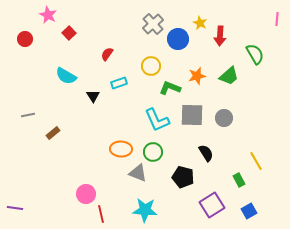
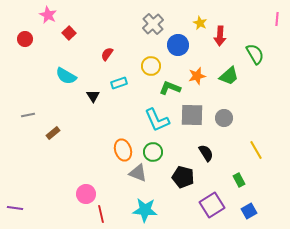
blue circle: moved 6 px down
orange ellipse: moved 2 px right, 1 px down; rotated 70 degrees clockwise
yellow line: moved 11 px up
